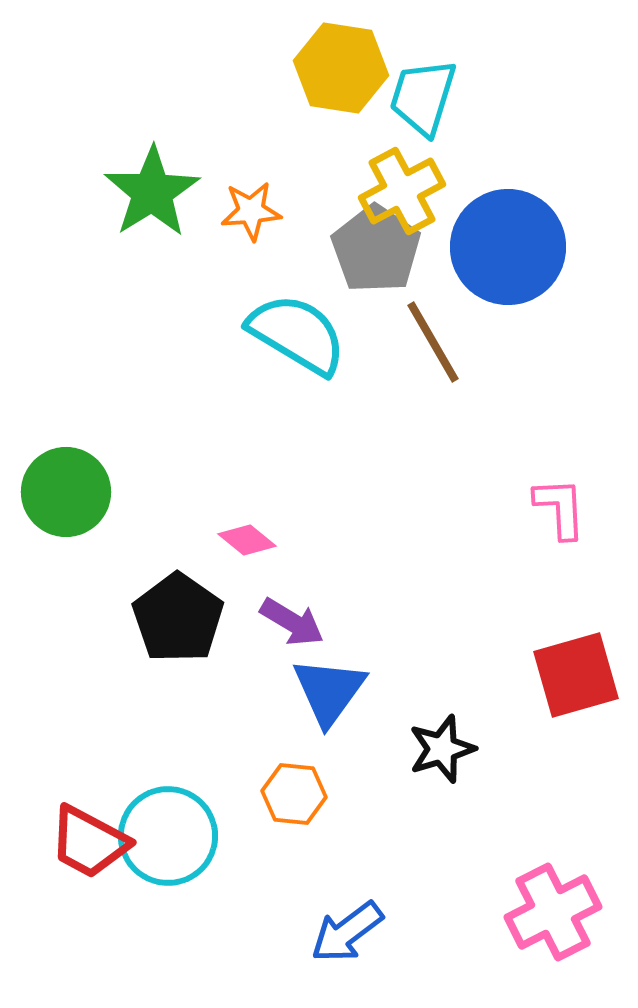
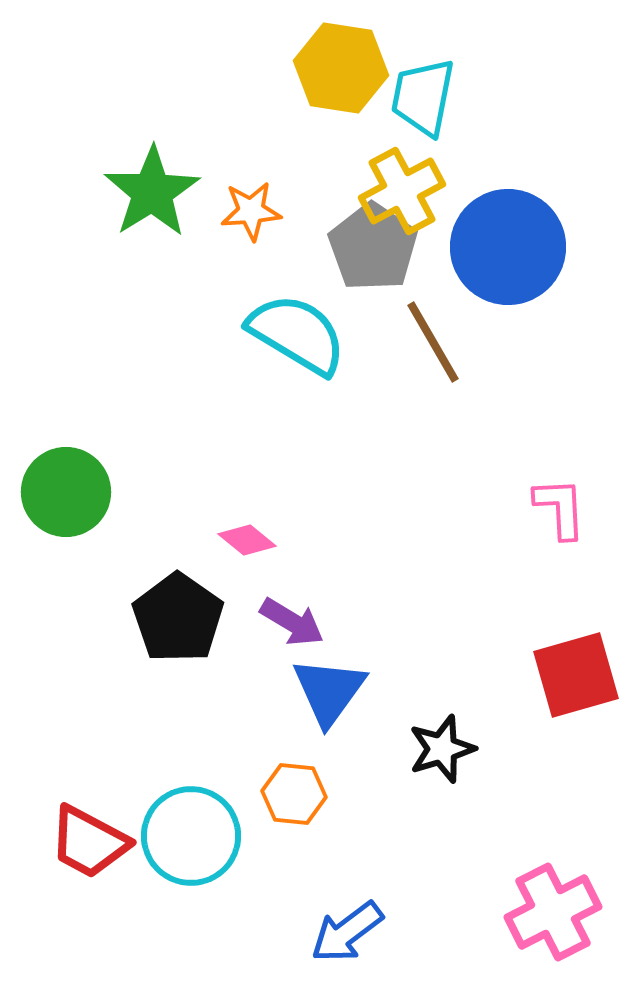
cyan trapezoid: rotated 6 degrees counterclockwise
gray pentagon: moved 3 px left, 2 px up
cyan circle: moved 23 px right
